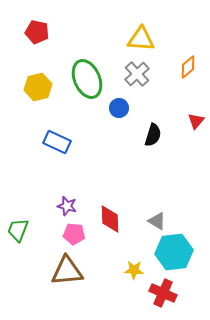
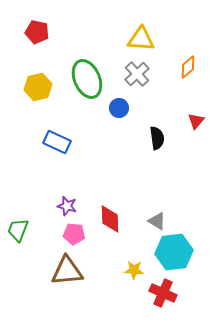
black semicircle: moved 4 px right, 3 px down; rotated 25 degrees counterclockwise
